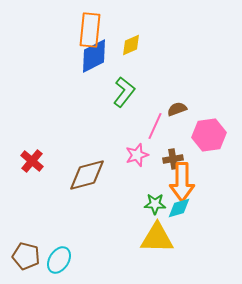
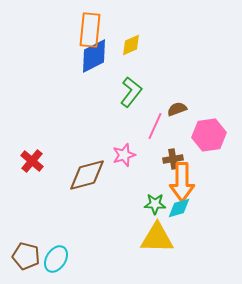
green L-shape: moved 7 px right
pink star: moved 13 px left
cyan ellipse: moved 3 px left, 1 px up
